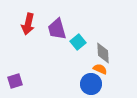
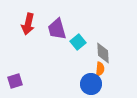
orange semicircle: rotated 72 degrees clockwise
